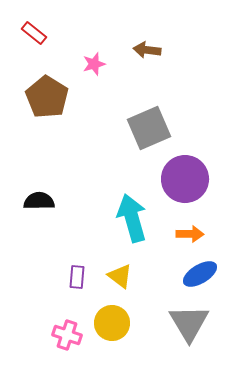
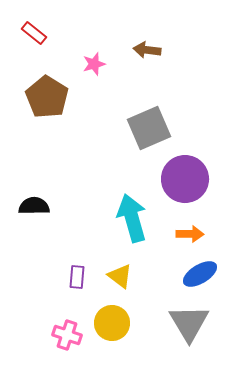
black semicircle: moved 5 px left, 5 px down
